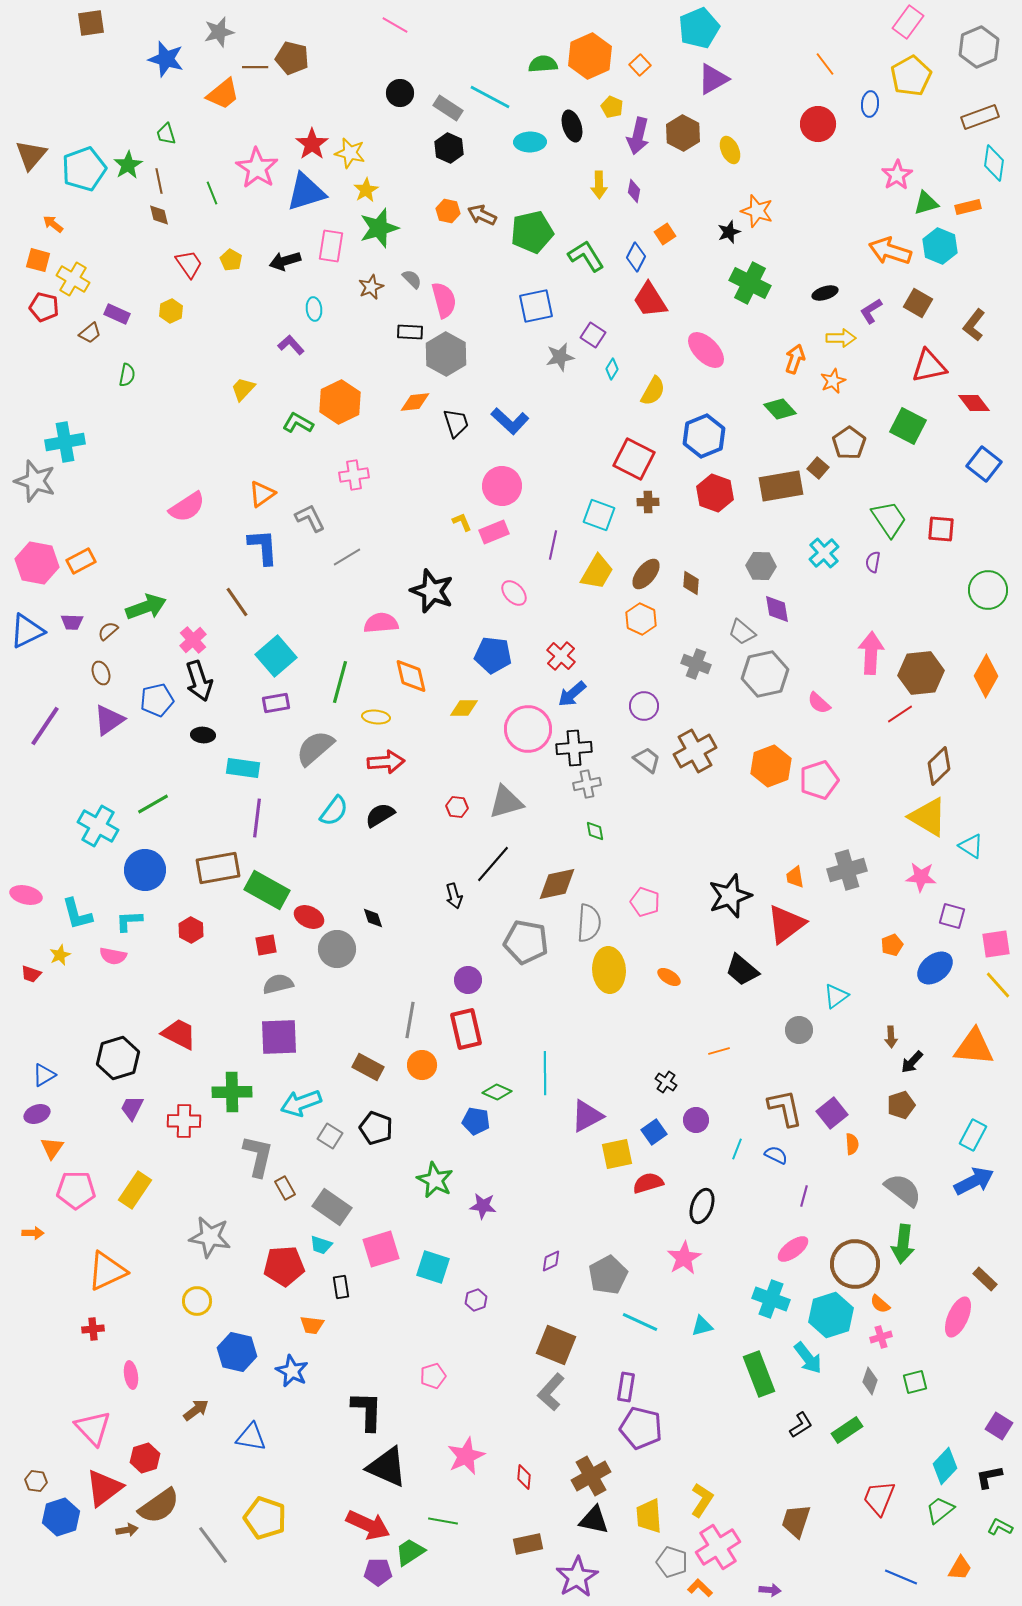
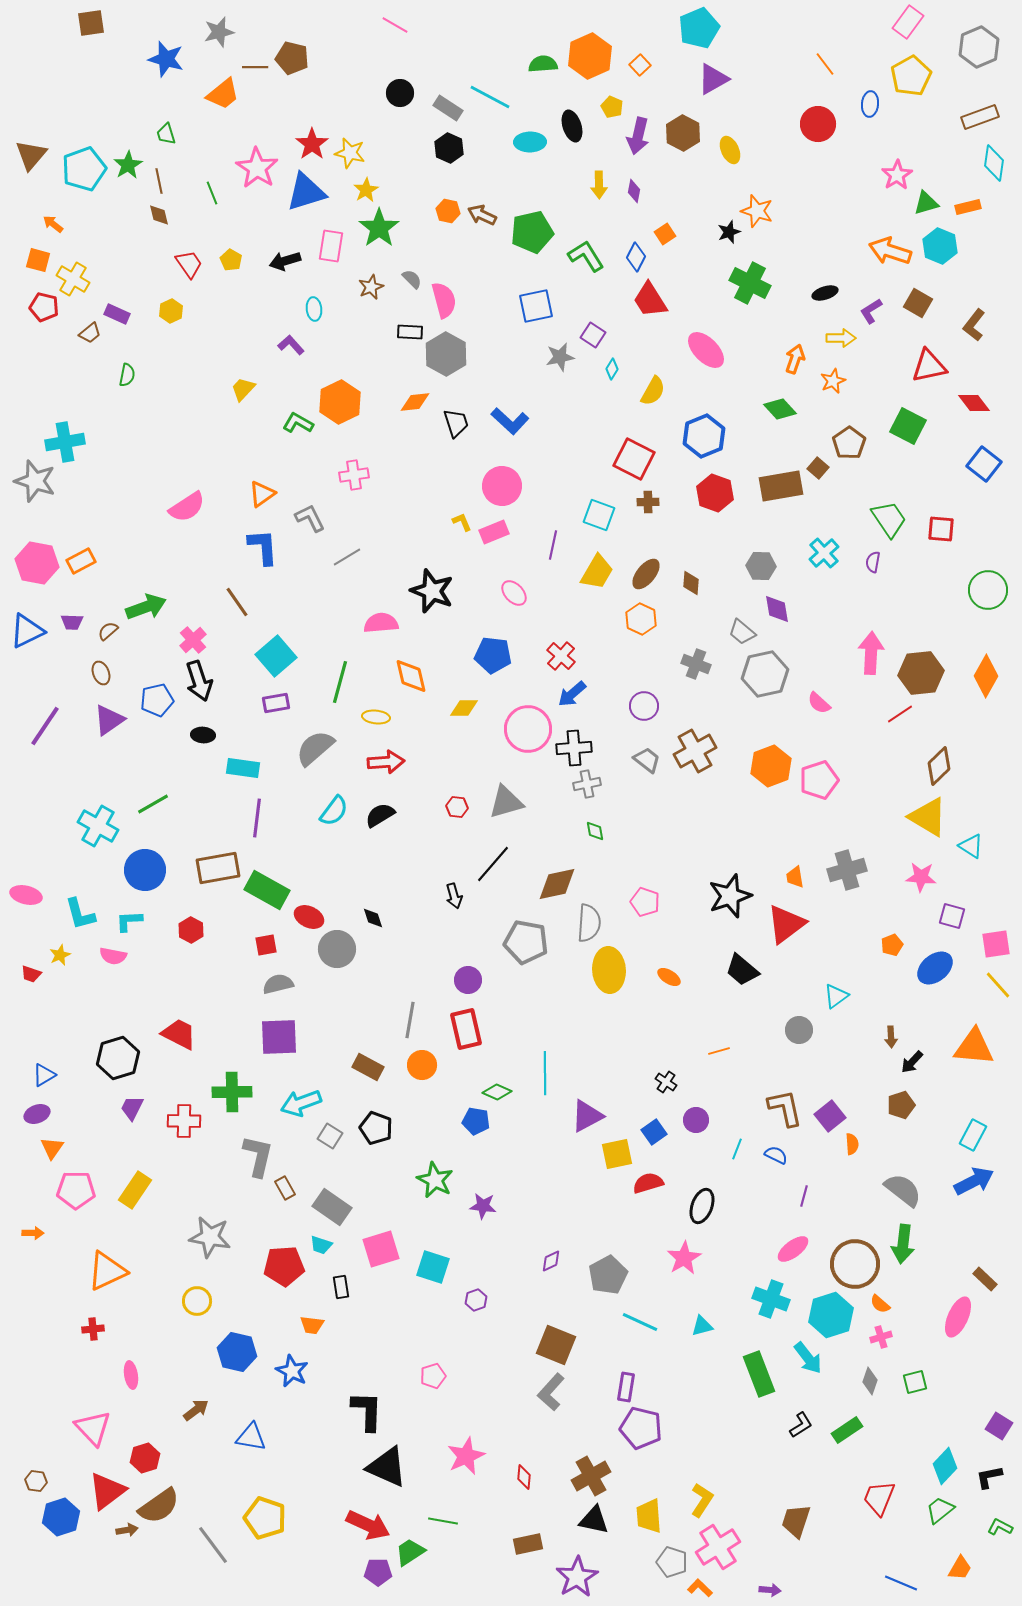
green star at (379, 228): rotated 18 degrees counterclockwise
cyan L-shape at (77, 914): moved 3 px right
purple square at (832, 1113): moved 2 px left, 3 px down
red triangle at (104, 1488): moved 3 px right, 3 px down
blue line at (901, 1577): moved 6 px down
